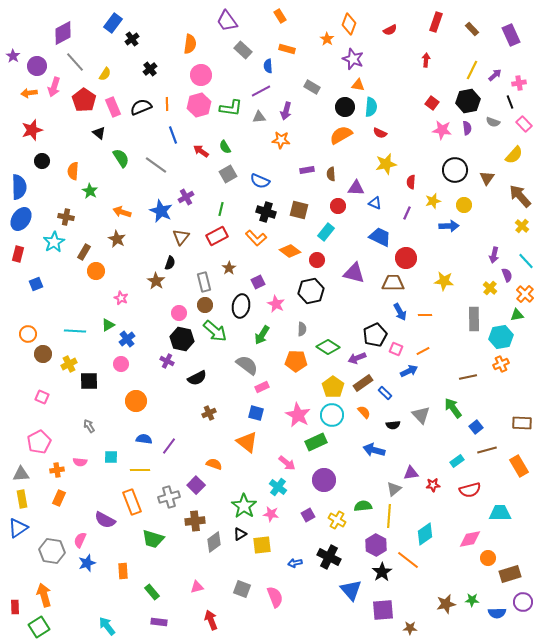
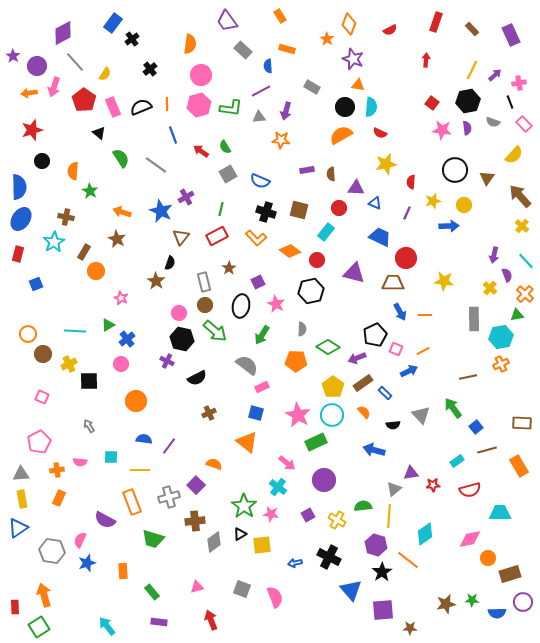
red circle at (338, 206): moved 1 px right, 2 px down
purple hexagon at (376, 545): rotated 10 degrees counterclockwise
